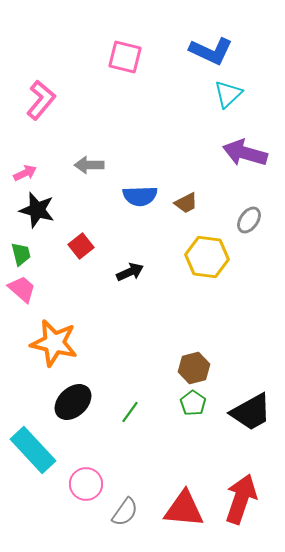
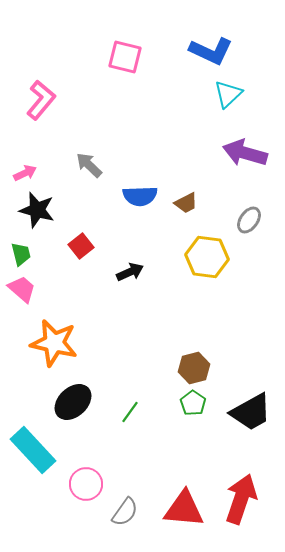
gray arrow: rotated 44 degrees clockwise
